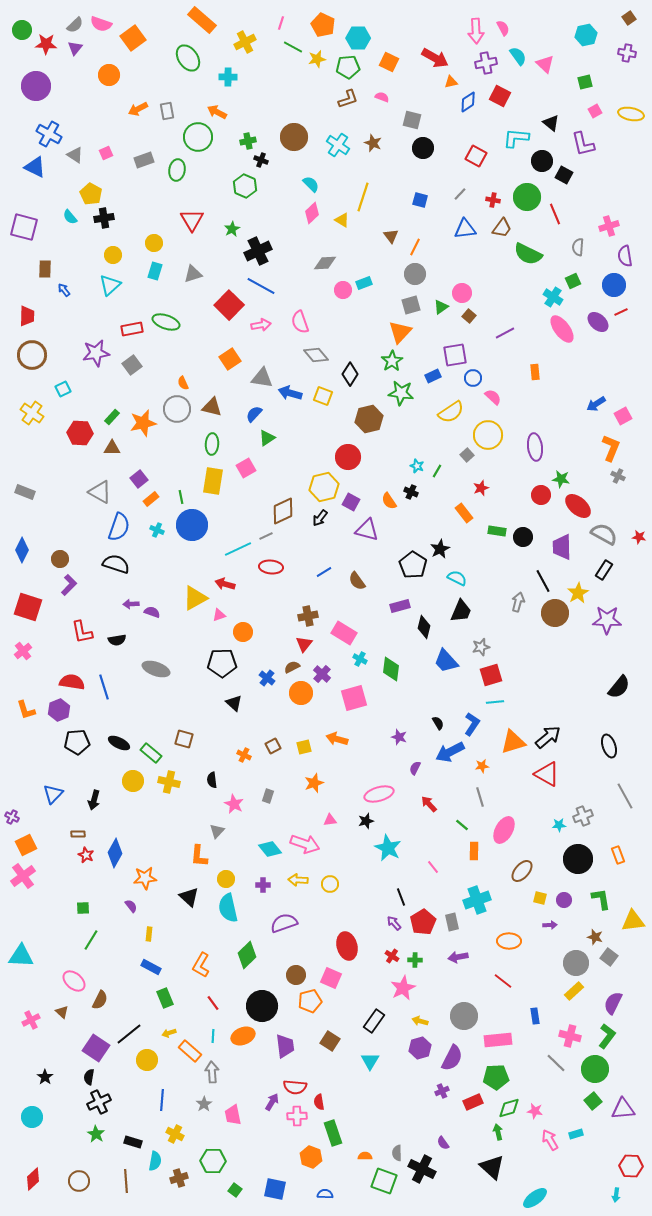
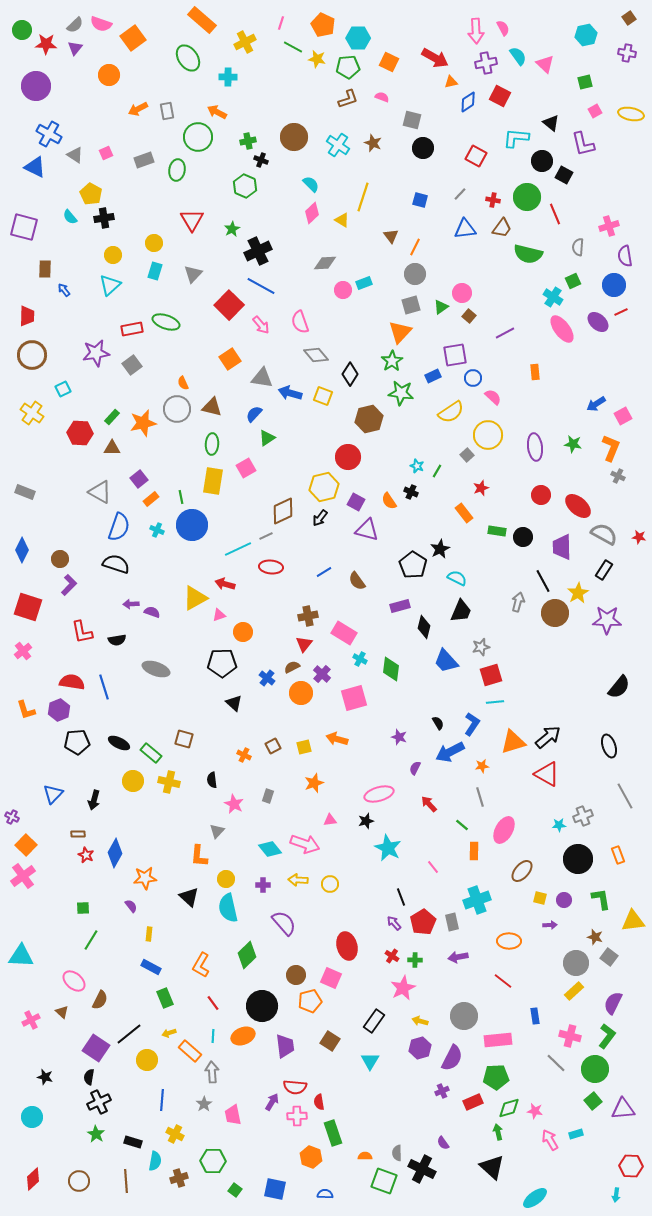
yellow star at (317, 59): rotated 24 degrees clockwise
green semicircle at (528, 254): rotated 12 degrees counterclockwise
gray triangle at (193, 274): rotated 30 degrees counterclockwise
pink arrow at (261, 325): rotated 60 degrees clockwise
green star at (561, 479): moved 12 px right, 35 px up
purple square at (351, 502): moved 5 px right
orange square at (26, 845): rotated 20 degrees counterclockwise
purple semicircle at (284, 923): rotated 68 degrees clockwise
black star at (45, 1077): rotated 21 degrees counterclockwise
